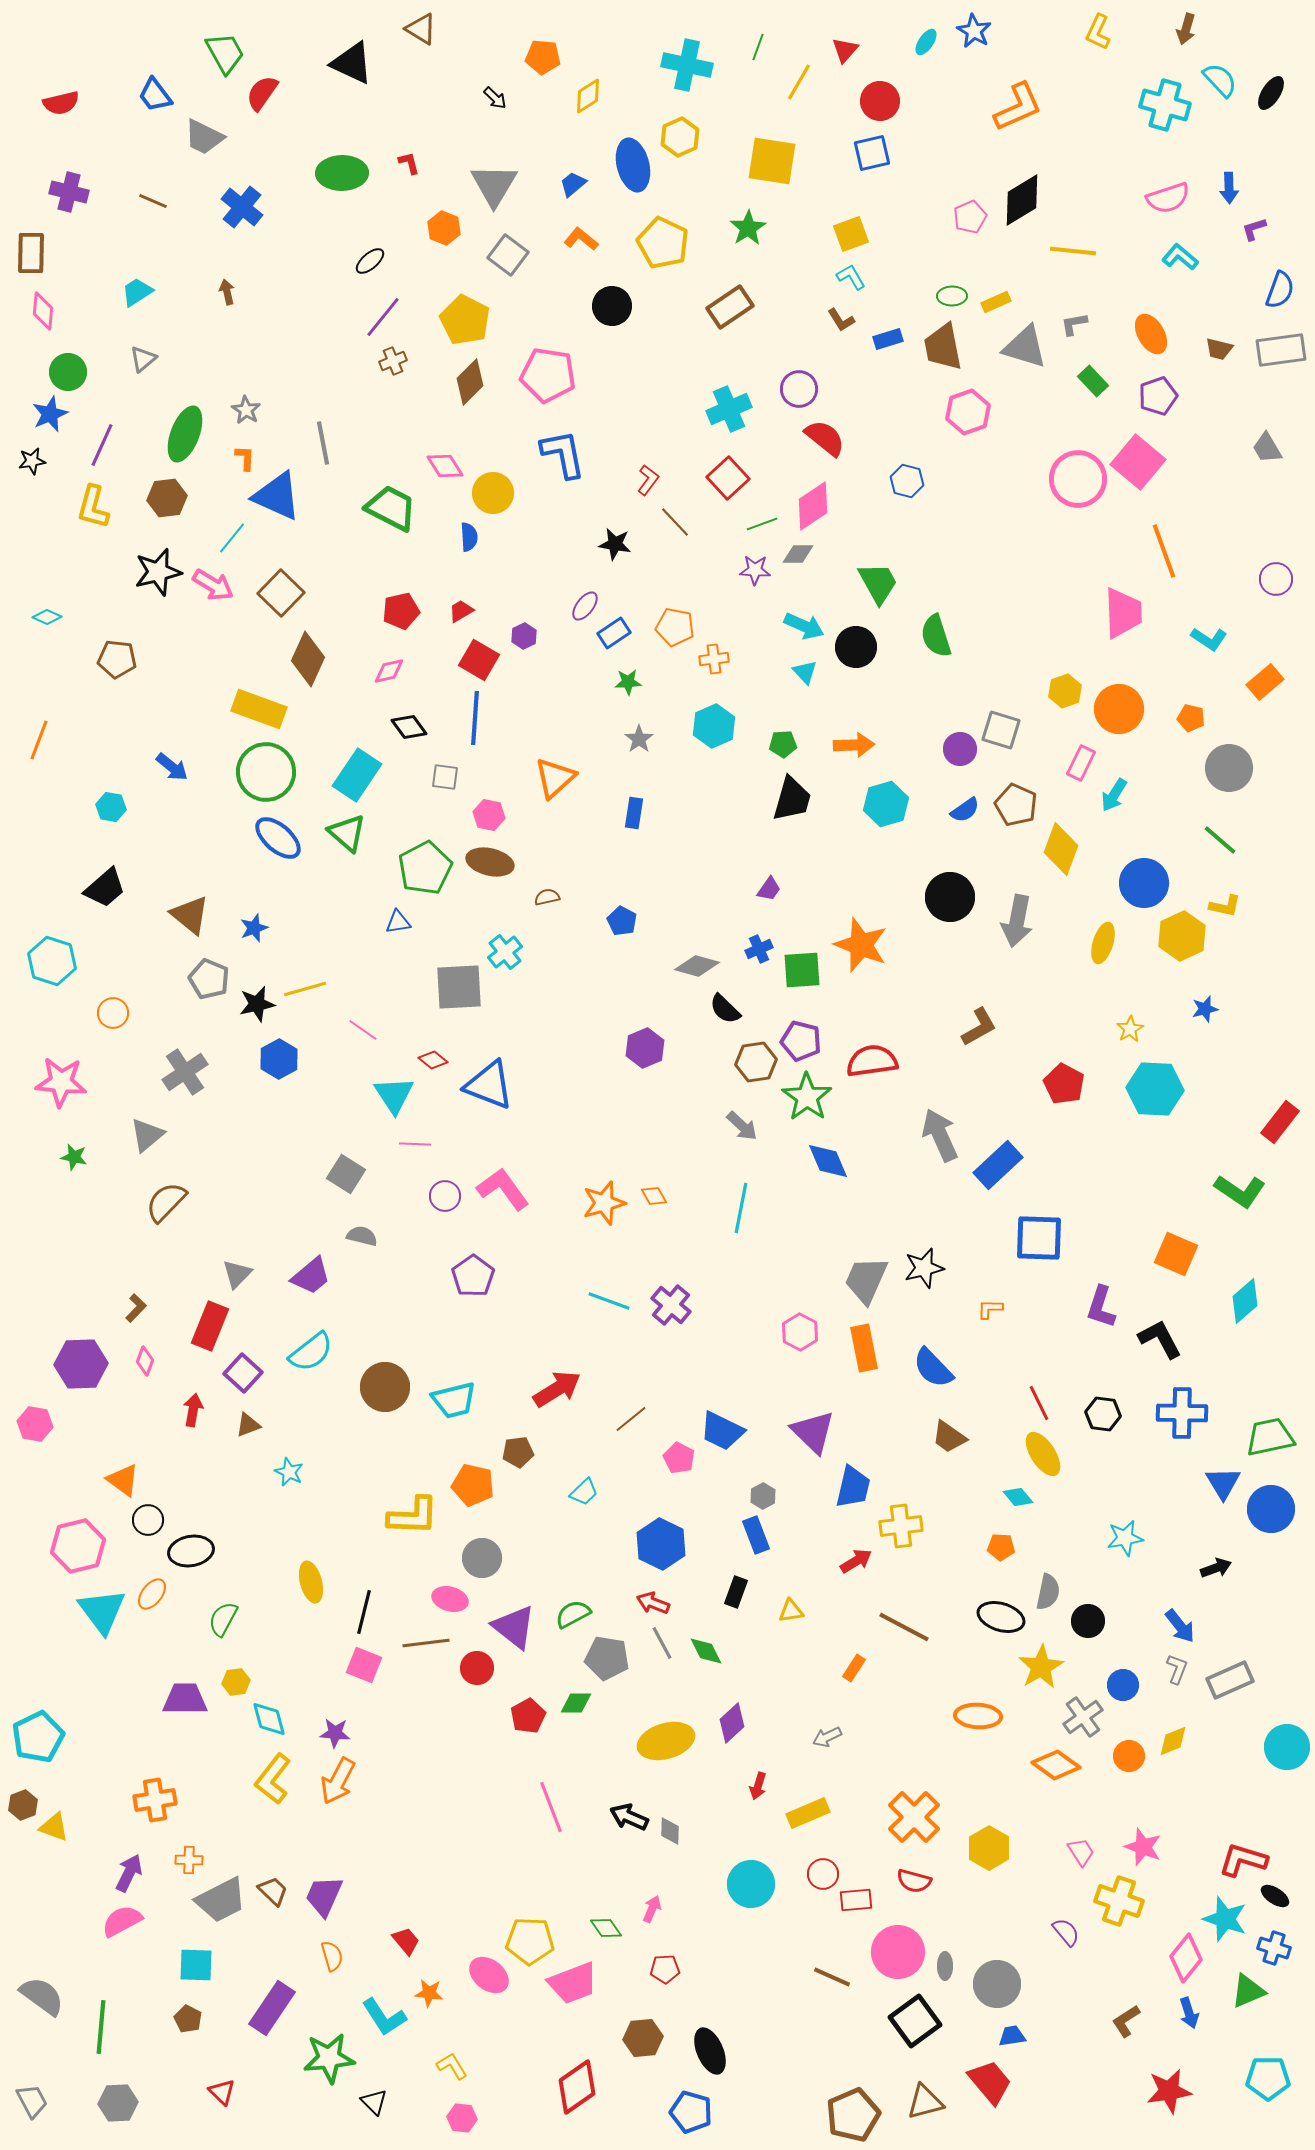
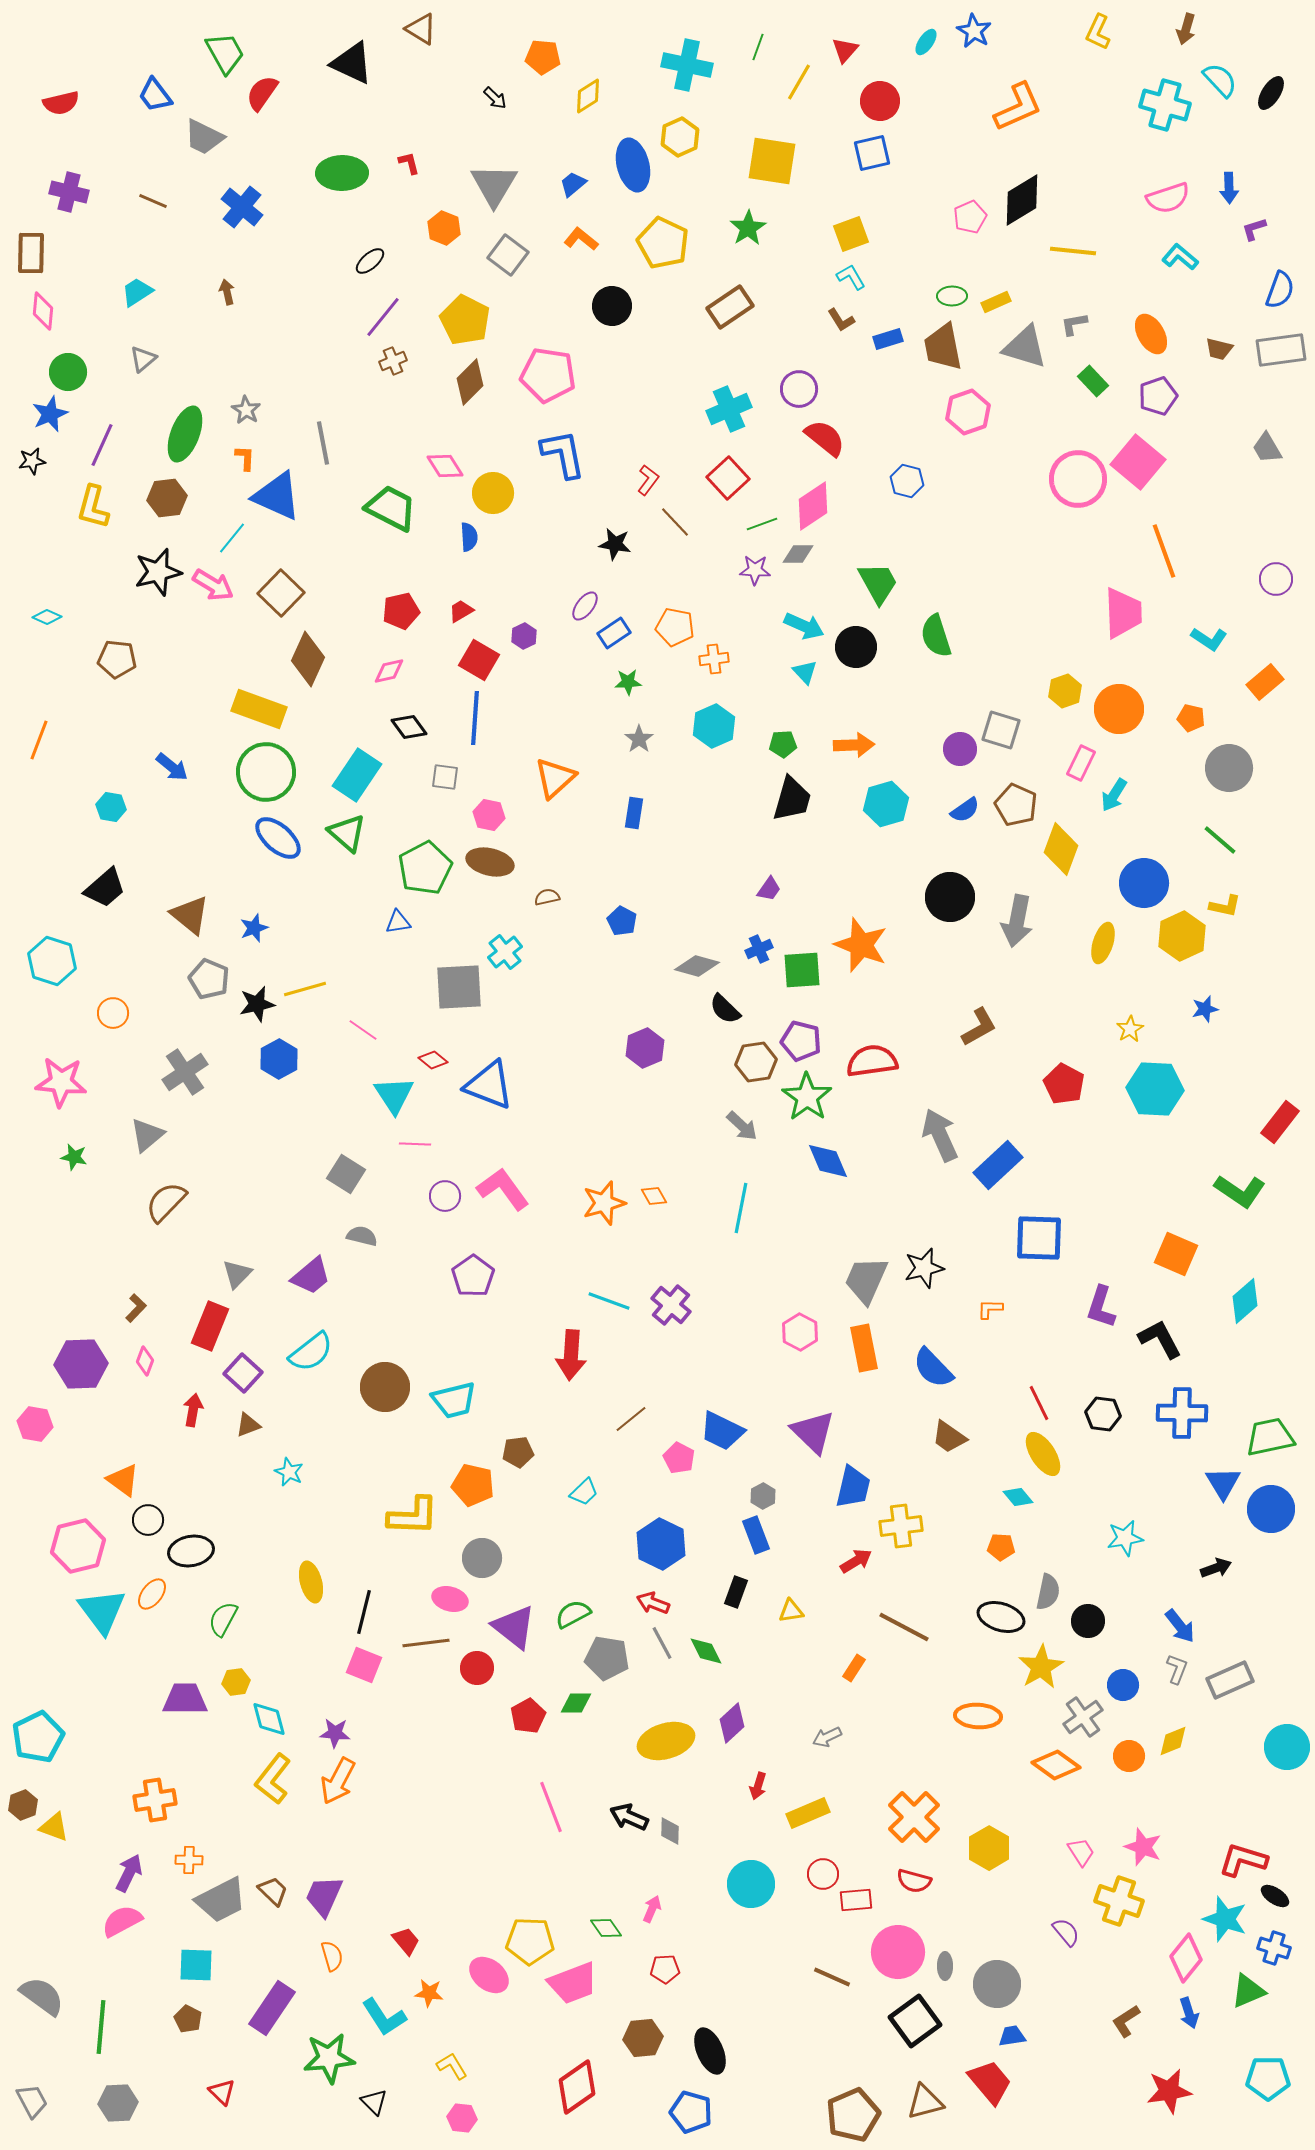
red arrow at (557, 1389): moved 14 px right, 34 px up; rotated 126 degrees clockwise
